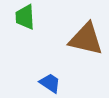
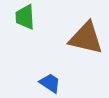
brown triangle: moved 1 px up
